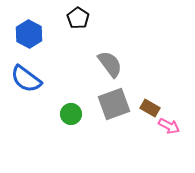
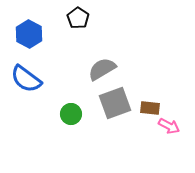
gray semicircle: moved 8 px left, 5 px down; rotated 84 degrees counterclockwise
gray square: moved 1 px right, 1 px up
brown rectangle: rotated 24 degrees counterclockwise
